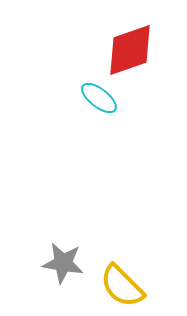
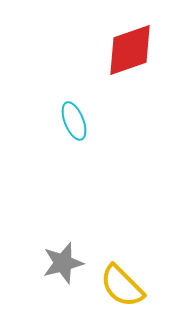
cyan ellipse: moved 25 px left, 23 px down; rotated 30 degrees clockwise
gray star: rotated 24 degrees counterclockwise
